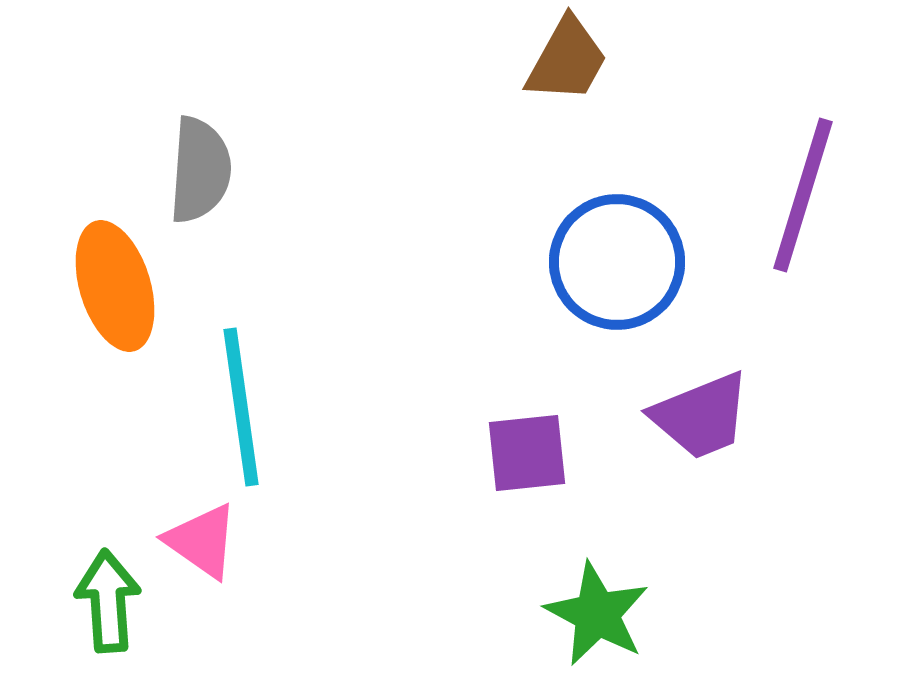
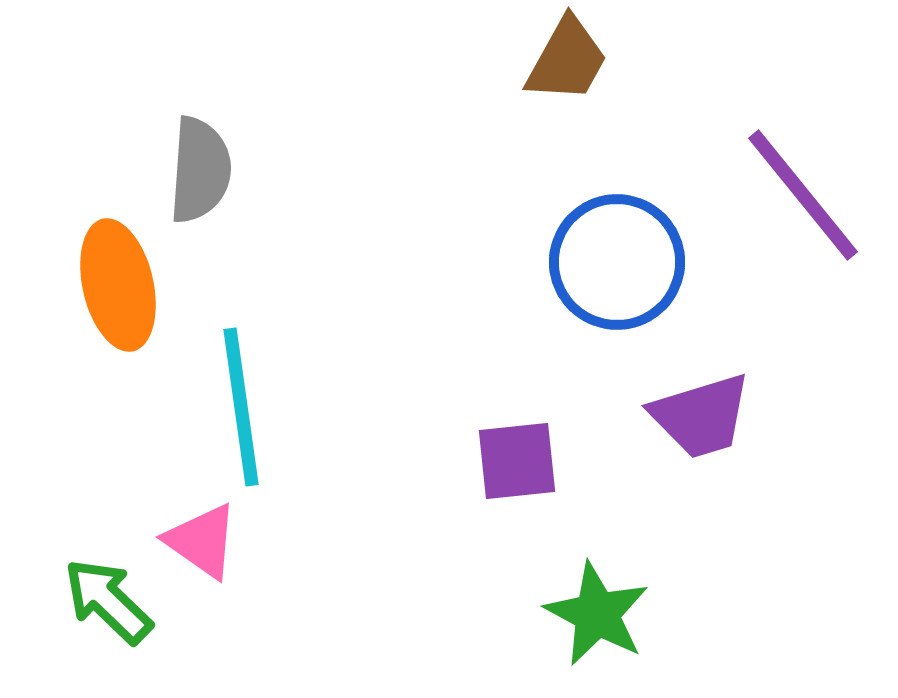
purple line: rotated 56 degrees counterclockwise
orange ellipse: moved 3 px right, 1 px up; rotated 4 degrees clockwise
purple trapezoid: rotated 5 degrees clockwise
purple square: moved 10 px left, 8 px down
green arrow: rotated 42 degrees counterclockwise
